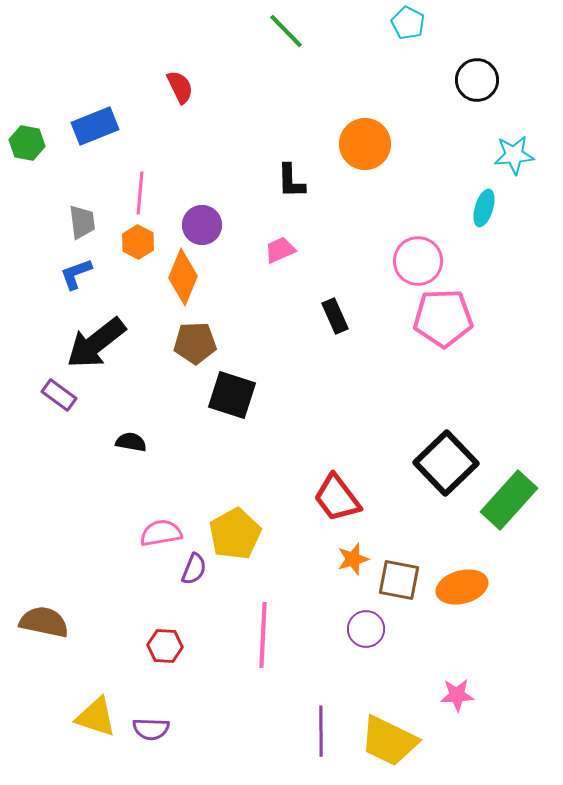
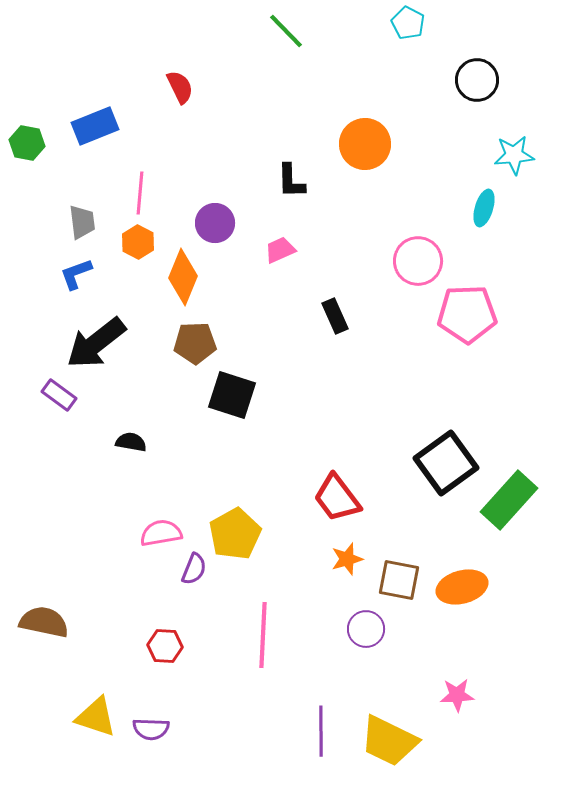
purple circle at (202, 225): moved 13 px right, 2 px up
pink pentagon at (443, 318): moved 24 px right, 4 px up
black square at (446, 463): rotated 8 degrees clockwise
orange star at (353, 559): moved 6 px left
